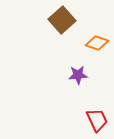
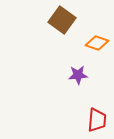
brown square: rotated 12 degrees counterclockwise
red trapezoid: rotated 30 degrees clockwise
